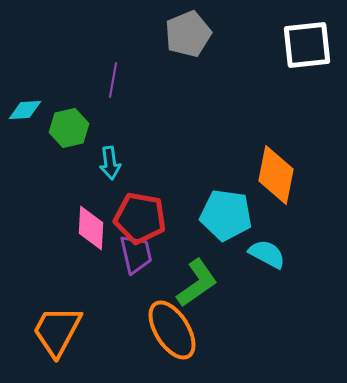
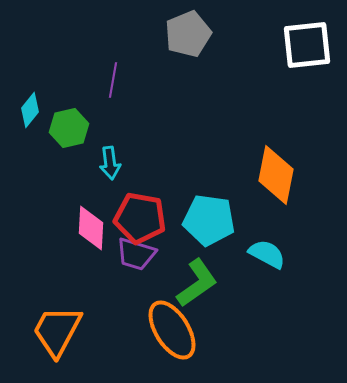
cyan diamond: moved 5 px right; rotated 48 degrees counterclockwise
cyan pentagon: moved 17 px left, 5 px down
purple trapezoid: rotated 120 degrees clockwise
